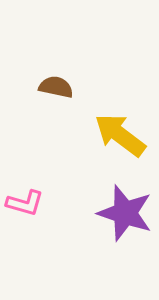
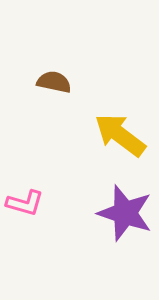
brown semicircle: moved 2 px left, 5 px up
